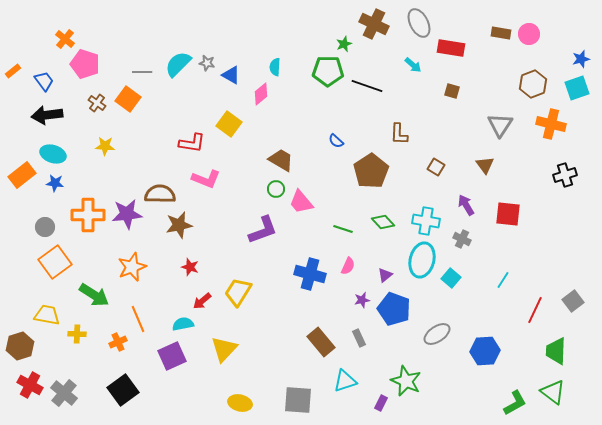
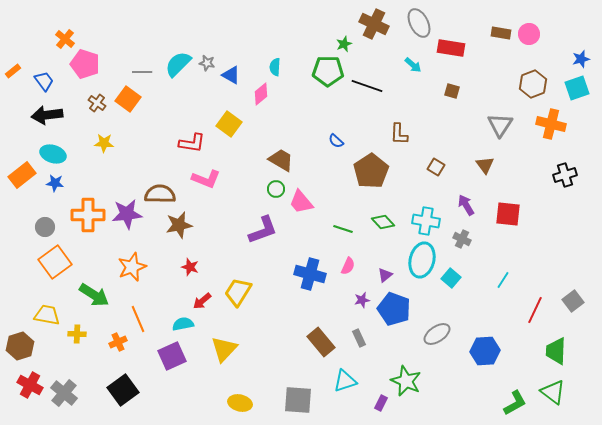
yellow star at (105, 146): moved 1 px left, 3 px up
